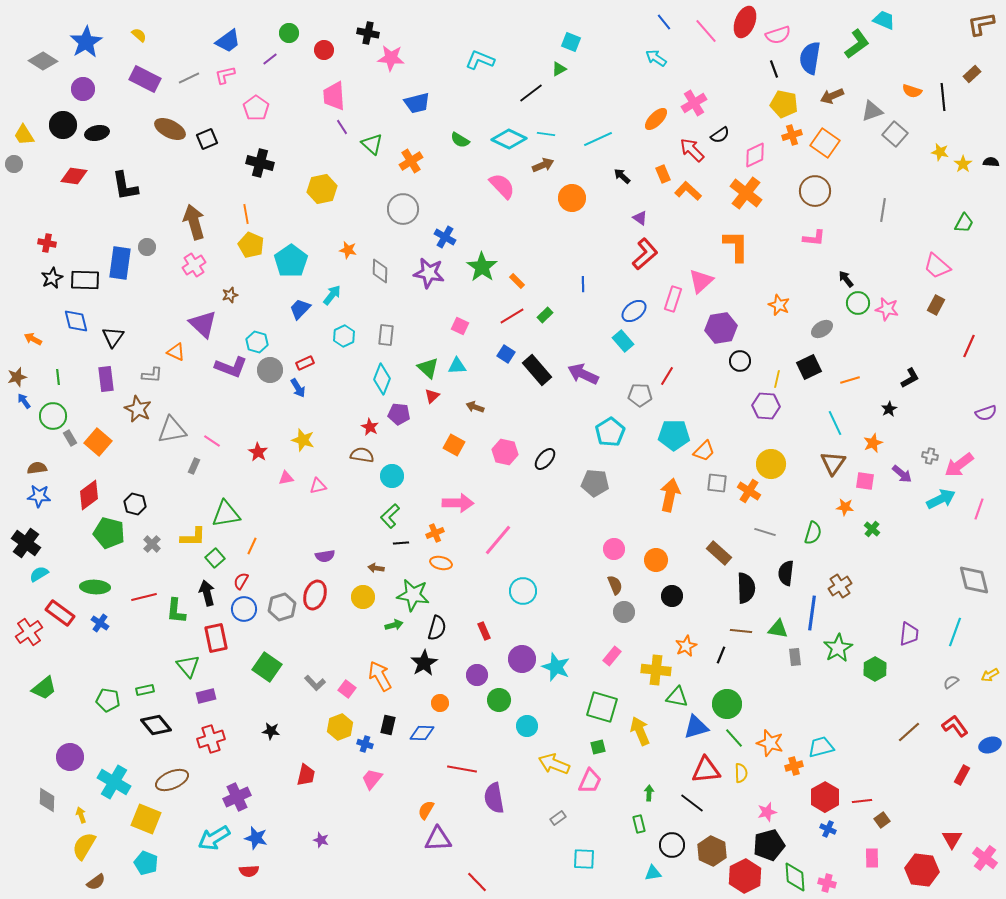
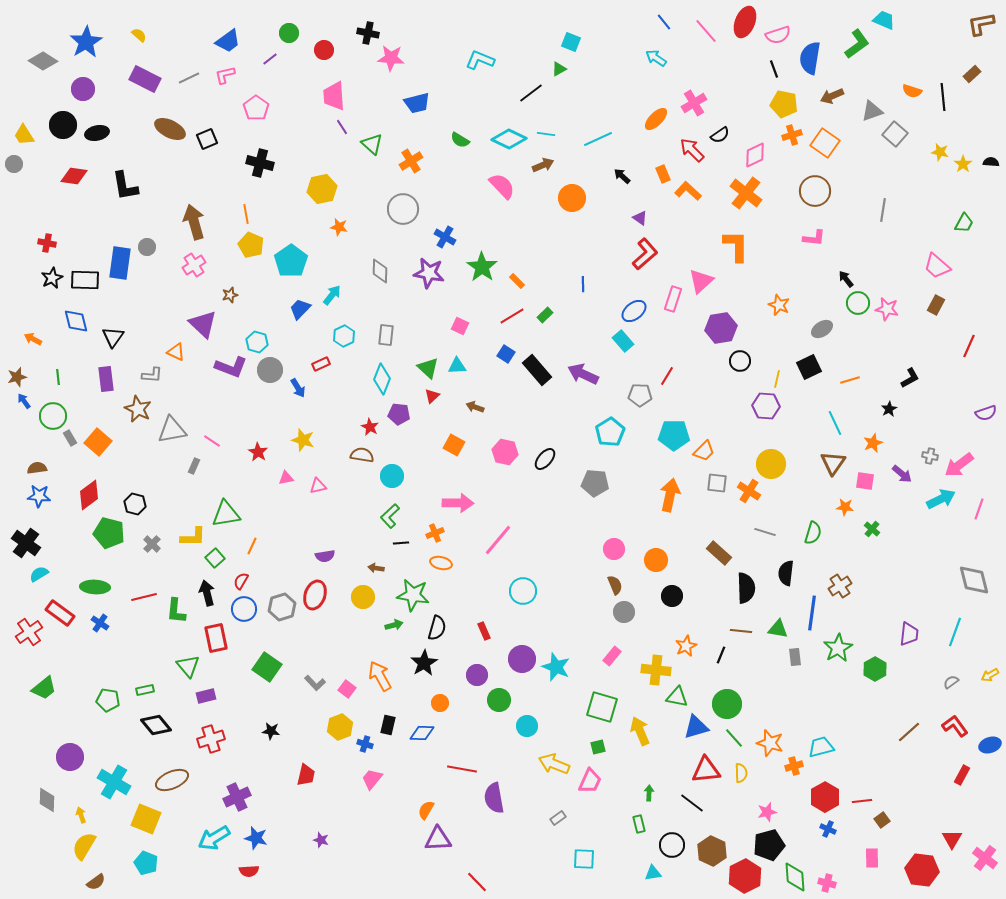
orange star at (348, 250): moved 9 px left, 23 px up
red rectangle at (305, 363): moved 16 px right, 1 px down
